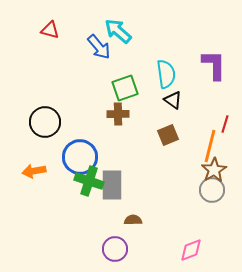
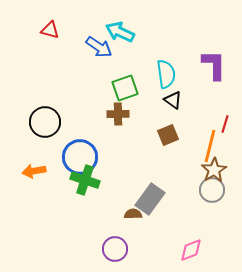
cyan arrow: moved 2 px right, 1 px down; rotated 16 degrees counterclockwise
blue arrow: rotated 16 degrees counterclockwise
green cross: moved 4 px left, 1 px up
gray rectangle: moved 38 px right, 14 px down; rotated 36 degrees clockwise
brown semicircle: moved 6 px up
